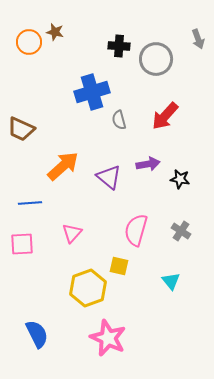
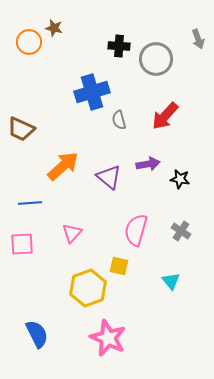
brown star: moved 1 px left, 4 px up
